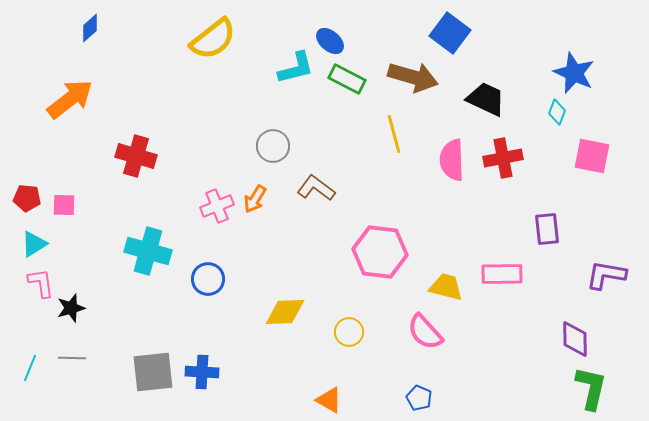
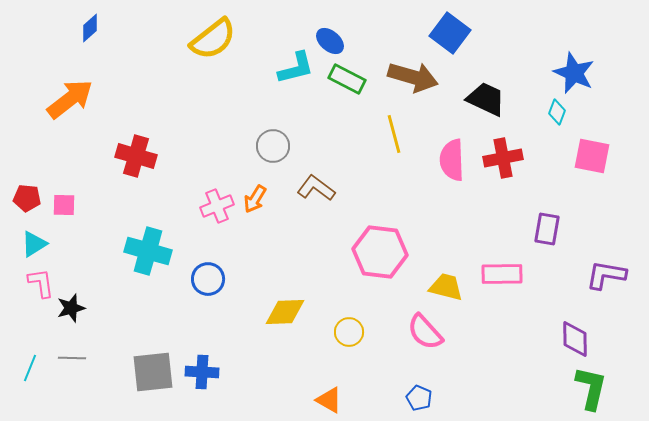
purple rectangle at (547, 229): rotated 16 degrees clockwise
